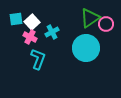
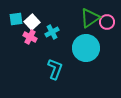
pink circle: moved 1 px right, 2 px up
cyan L-shape: moved 17 px right, 10 px down
